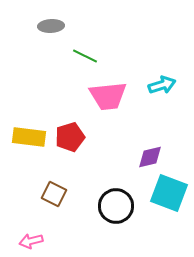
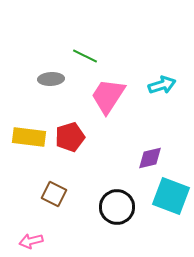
gray ellipse: moved 53 px down
pink trapezoid: rotated 129 degrees clockwise
purple diamond: moved 1 px down
cyan square: moved 2 px right, 3 px down
black circle: moved 1 px right, 1 px down
